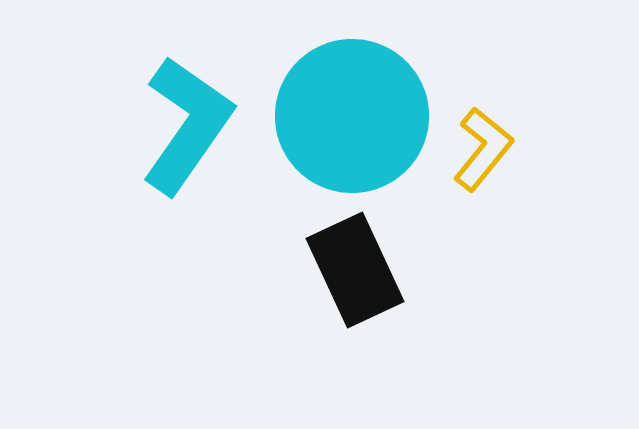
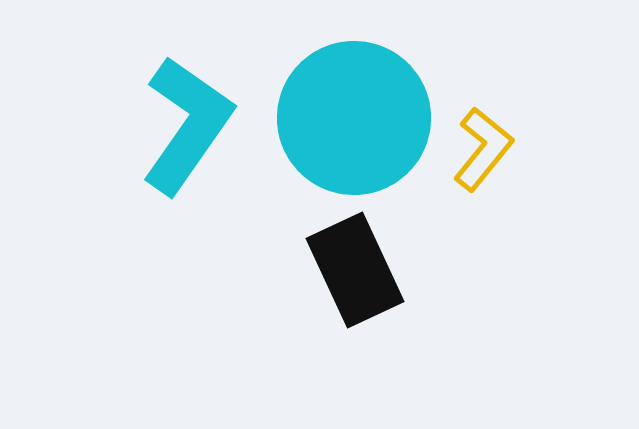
cyan circle: moved 2 px right, 2 px down
